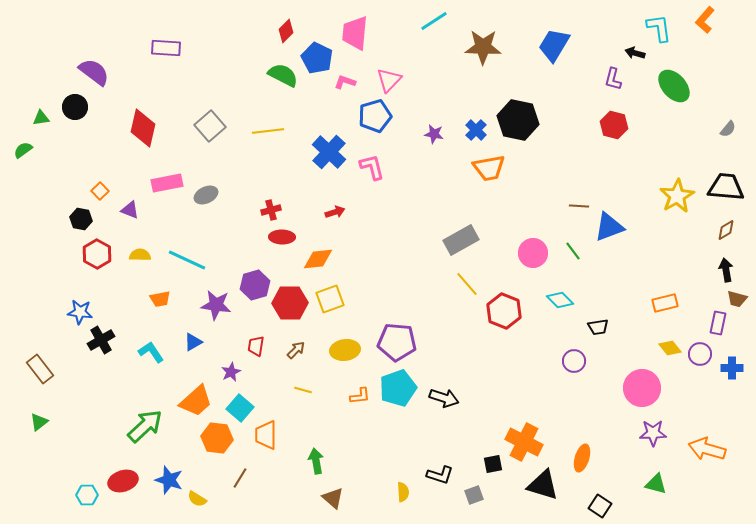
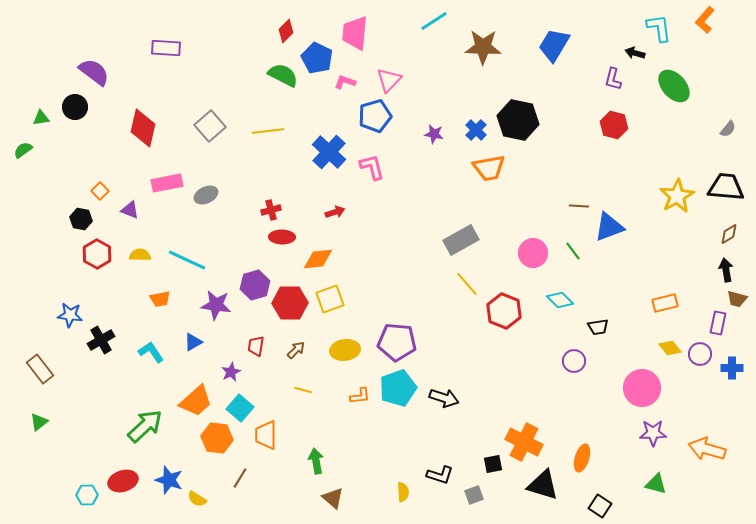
brown diamond at (726, 230): moved 3 px right, 4 px down
blue star at (80, 312): moved 10 px left, 3 px down
